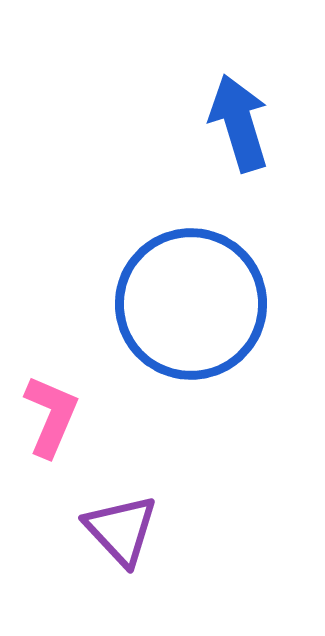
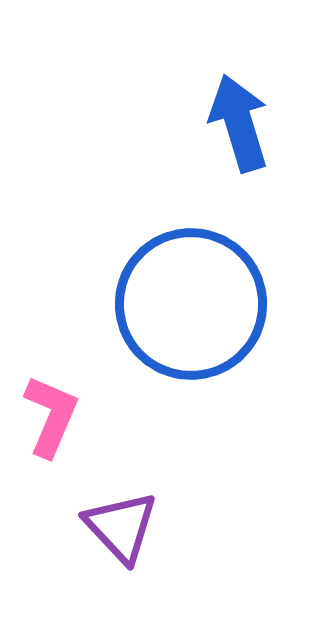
purple triangle: moved 3 px up
